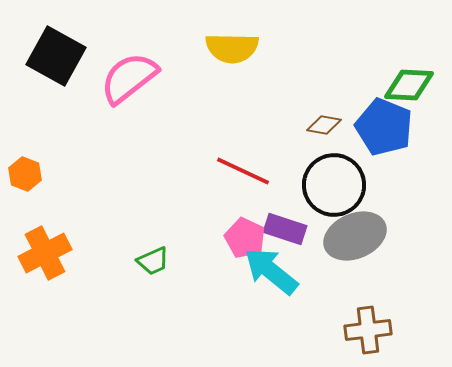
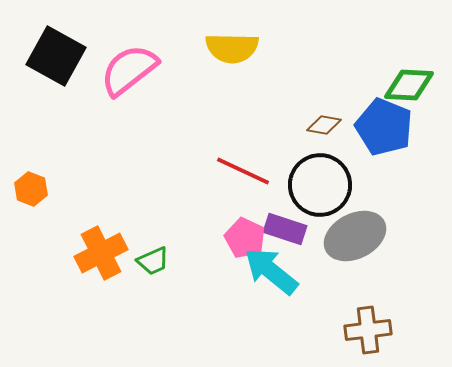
pink semicircle: moved 8 px up
orange hexagon: moved 6 px right, 15 px down
black circle: moved 14 px left
gray ellipse: rotated 4 degrees counterclockwise
orange cross: moved 56 px right
